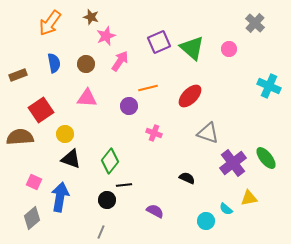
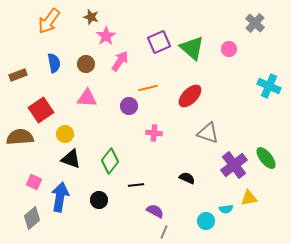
orange arrow: moved 1 px left, 2 px up
pink star: rotated 12 degrees counterclockwise
pink cross: rotated 14 degrees counterclockwise
purple cross: moved 1 px right, 2 px down
black line: moved 12 px right
black circle: moved 8 px left
cyan semicircle: rotated 48 degrees counterclockwise
gray line: moved 63 px right
